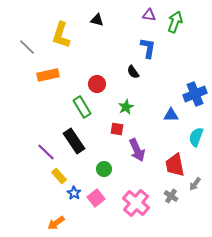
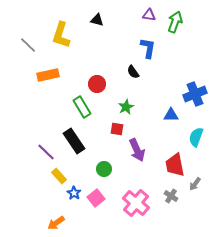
gray line: moved 1 px right, 2 px up
